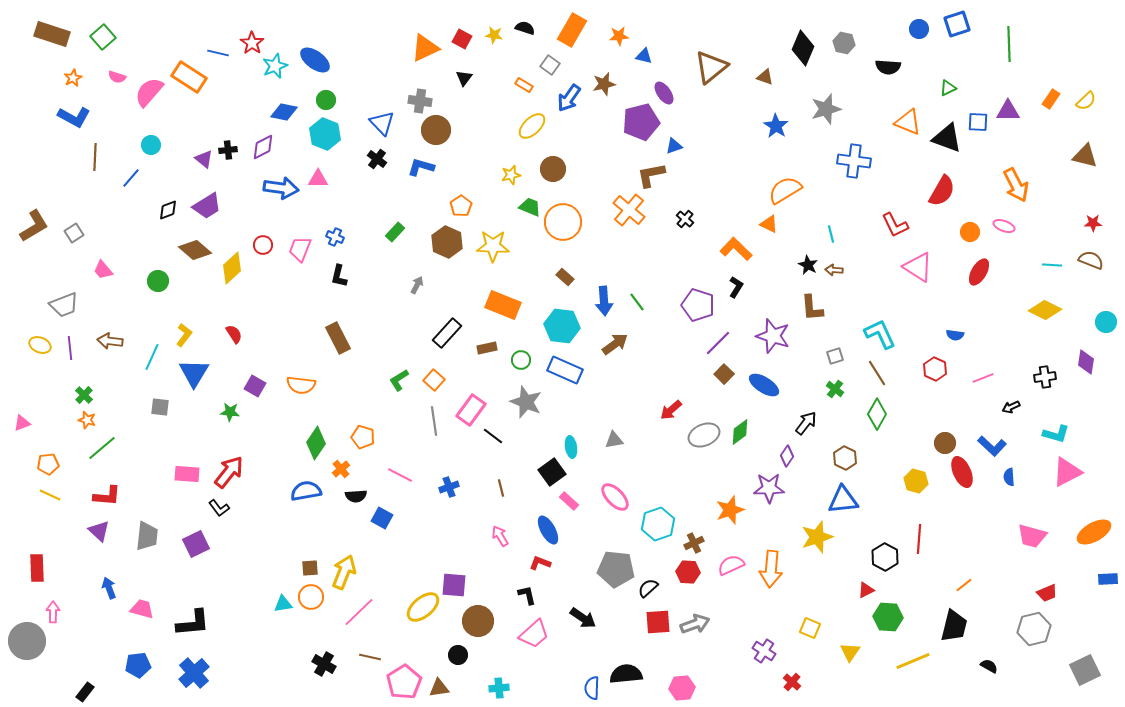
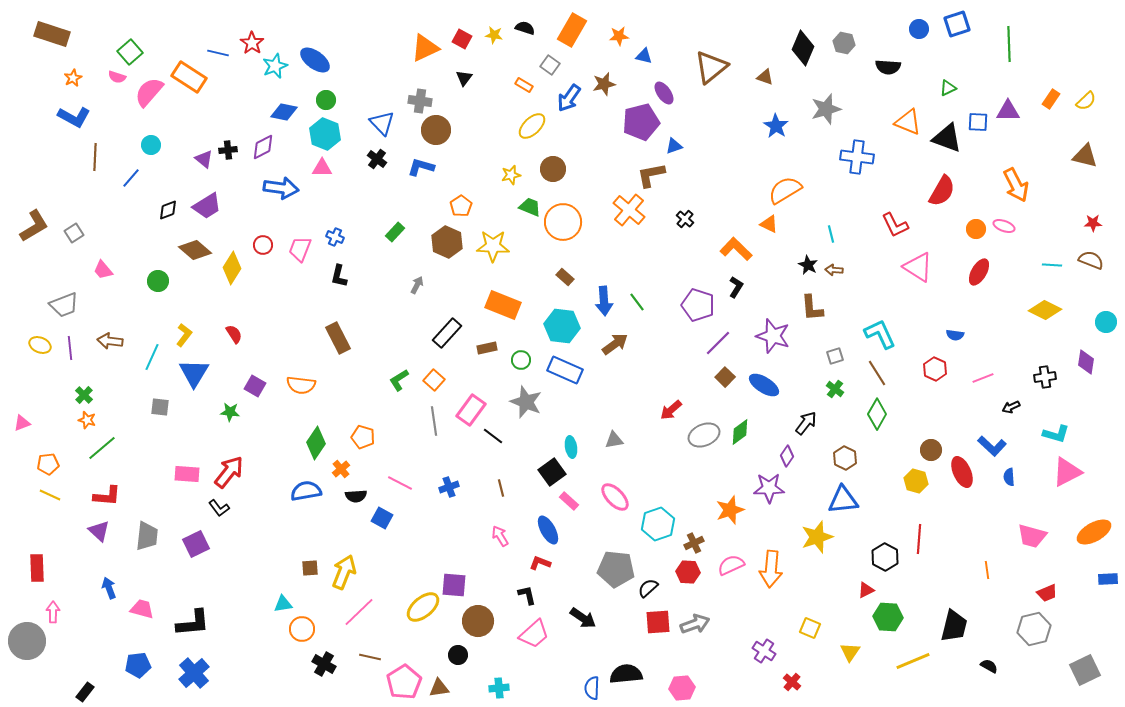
green square at (103, 37): moved 27 px right, 15 px down
blue cross at (854, 161): moved 3 px right, 4 px up
pink triangle at (318, 179): moved 4 px right, 11 px up
orange circle at (970, 232): moved 6 px right, 3 px up
yellow diamond at (232, 268): rotated 16 degrees counterclockwise
brown square at (724, 374): moved 1 px right, 3 px down
brown circle at (945, 443): moved 14 px left, 7 px down
pink line at (400, 475): moved 8 px down
orange line at (964, 585): moved 23 px right, 15 px up; rotated 60 degrees counterclockwise
orange circle at (311, 597): moved 9 px left, 32 px down
